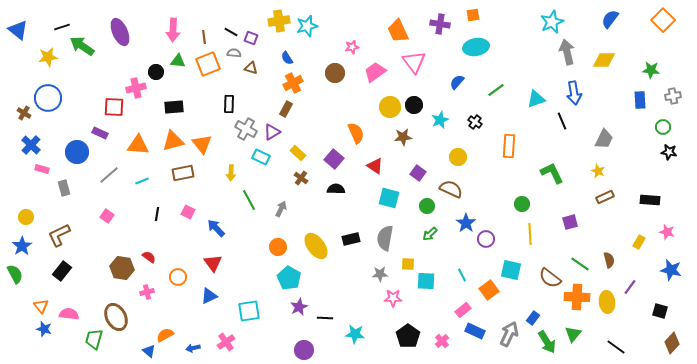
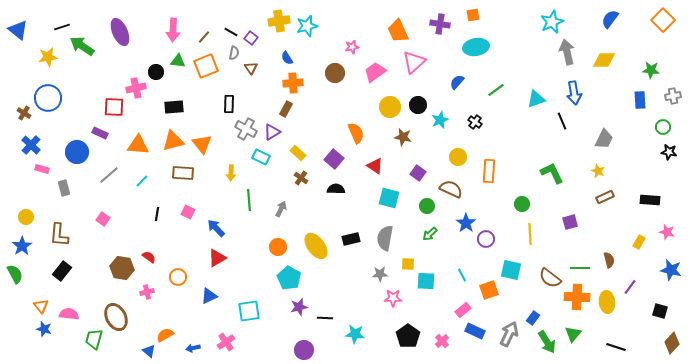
brown line at (204, 37): rotated 48 degrees clockwise
purple square at (251, 38): rotated 16 degrees clockwise
gray semicircle at (234, 53): rotated 96 degrees clockwise
pink triangle at (414, 62): rotated 25 degrees clockwise
orange square at (208, 64): moved 2 px left, 2 px down
brown triangle at (251, 68): rotated 40 degrees clockwise
orange cross at (293, 83): rotated 24 degrees clockwise
black circle at (414, 105): moved 4 px right
brown star at (403, 137): rotated 18 degrees clockwise
orange rectangle at (509, 146): moved 20 px left, 25 px down
brown rectangle at (183, 173): rotated 15 degrees clockwise
cyan line at (142, 181): rotated 24 degrees counterclockwise
green line at (249, 200): rotated 25 degrees clockwise
pink square at (107, 216): moved 4 px left, 3 px down
brown L-shape at (59, 235): rotated 60 degrees counterclockwise
red triangle at (213, 263): moved 4 px right, 5 px up; rotated 36 degrees clockwise
green line at (580, 264): moved 4 px down; rotated 36 degrees counterclockwise
orange square at (489, 290): rotated 18 degrees clockwise
purple star at (299, 307): rotated 12 degrees clockwise
black line at (616, 347): rotated 18 degrees counterclockwise
